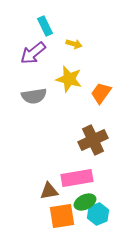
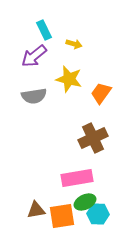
cyan rectangle: moved 1 px left, 4 px down
purple arrow: moved 1 px right, 3 px down
brown cross: moved 2 px up
brown triangle: moved 13 px left, 19 px down
cyan hexagon: rotated 25 degrees clockwise
